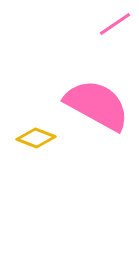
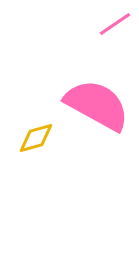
yellow diamond: rotated 36 degrees counterclockwise
